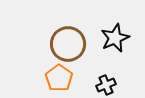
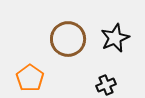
brown circle: moved 5 px up
orange pentagon: moved 29 px left
